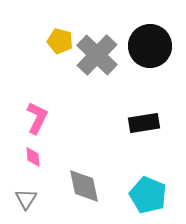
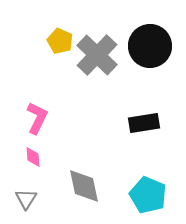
yellow pentagon: rotated 10 degrees clockwise
